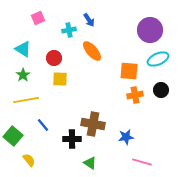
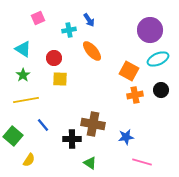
orange square: rotated 24 degrees clockwise
yellow semicircle: rotated 72 degrees clockwise
